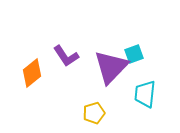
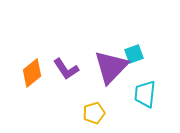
purple L-shape: moved 13 px down
